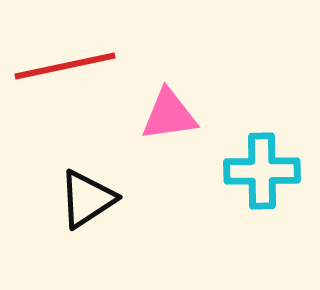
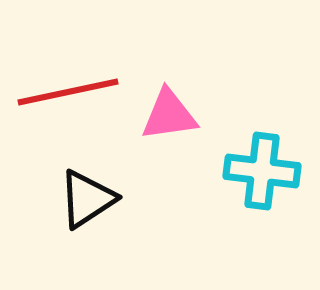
red line: moved 3 px right, 26 px down
cyan cross: rotated 8 degrees clockwise
